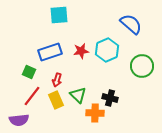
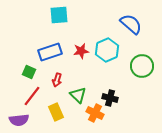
yellow rectangle: moved 12 px down
orange cross: rotated 24 degrees clockwise
